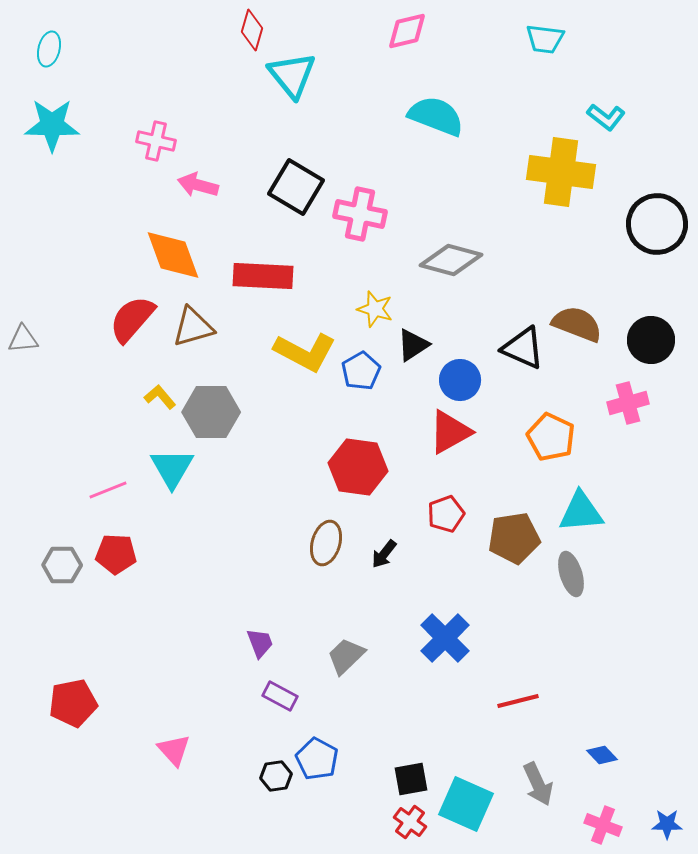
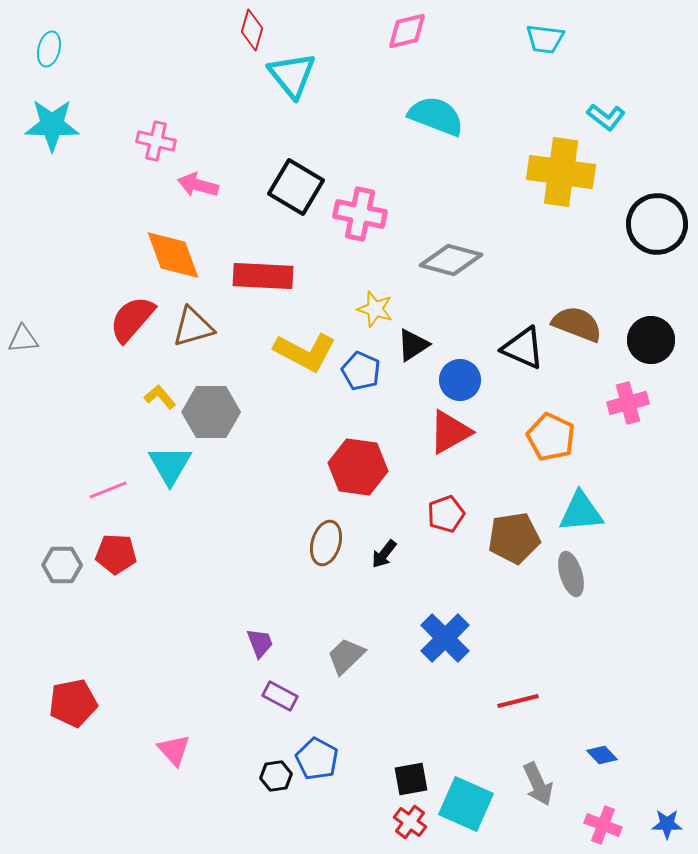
blue pentagon at (361, 371): rotated 18 degrees counterclockwise
cyan triangle at (172, 468): moved 2 px left, 3 px up
